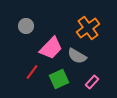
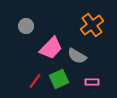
orange cross: moved 4 px right, 3 px up
red line: moved 3 px right, 9 px down
pink rectangle: rotated 48 degrees clockwise
